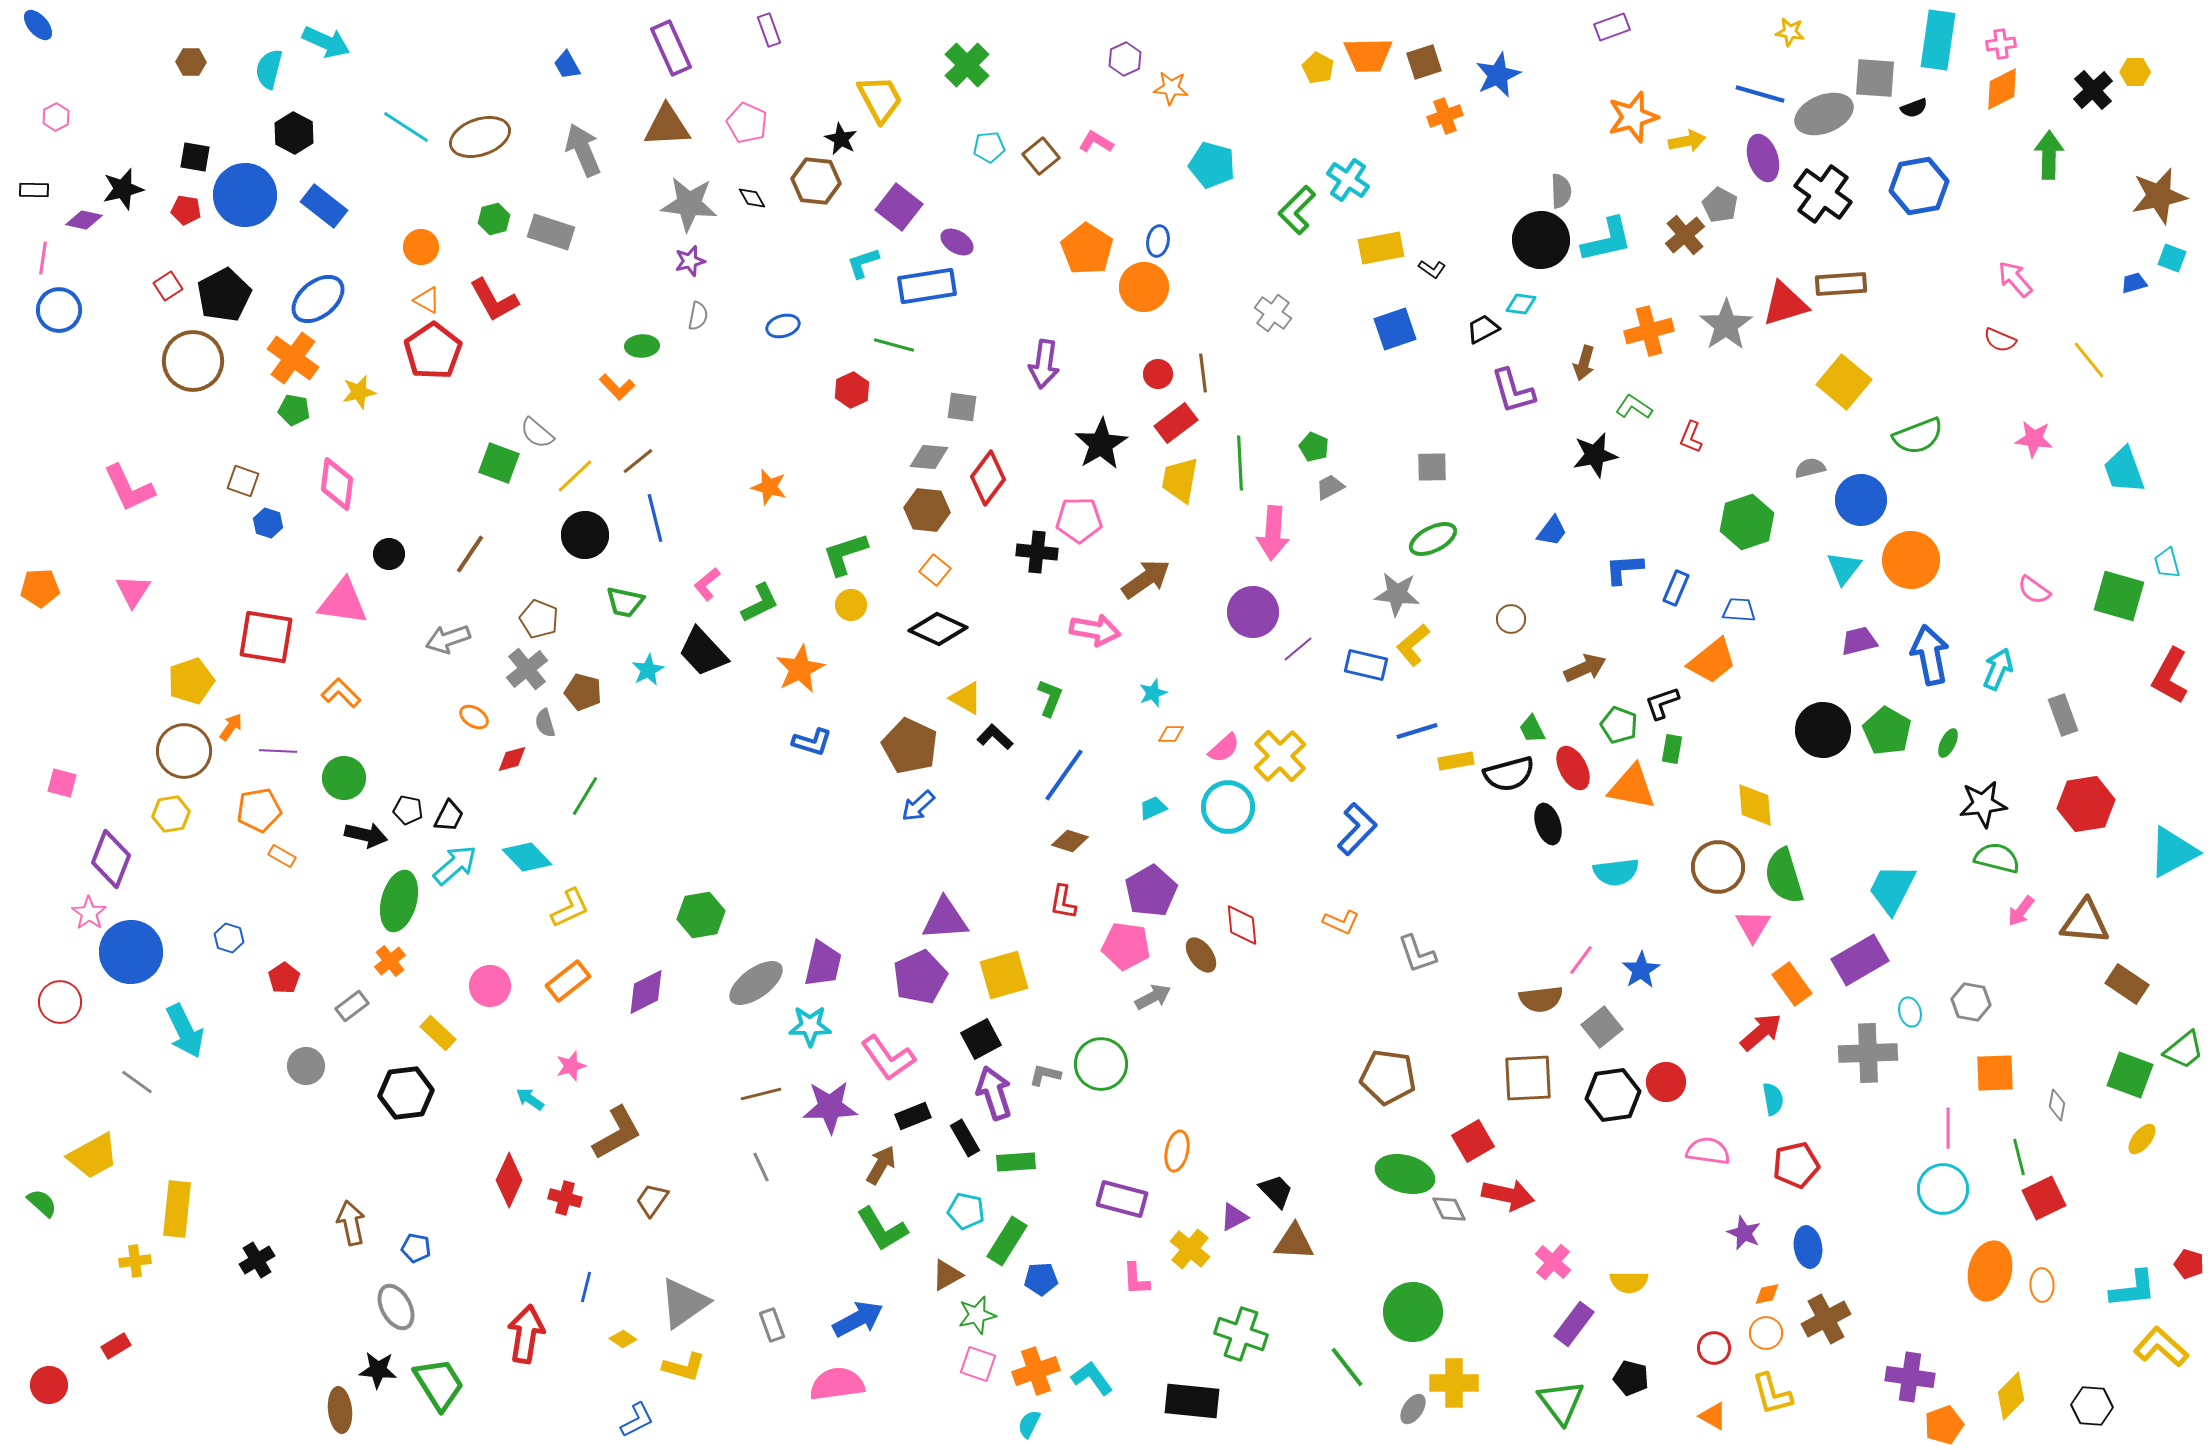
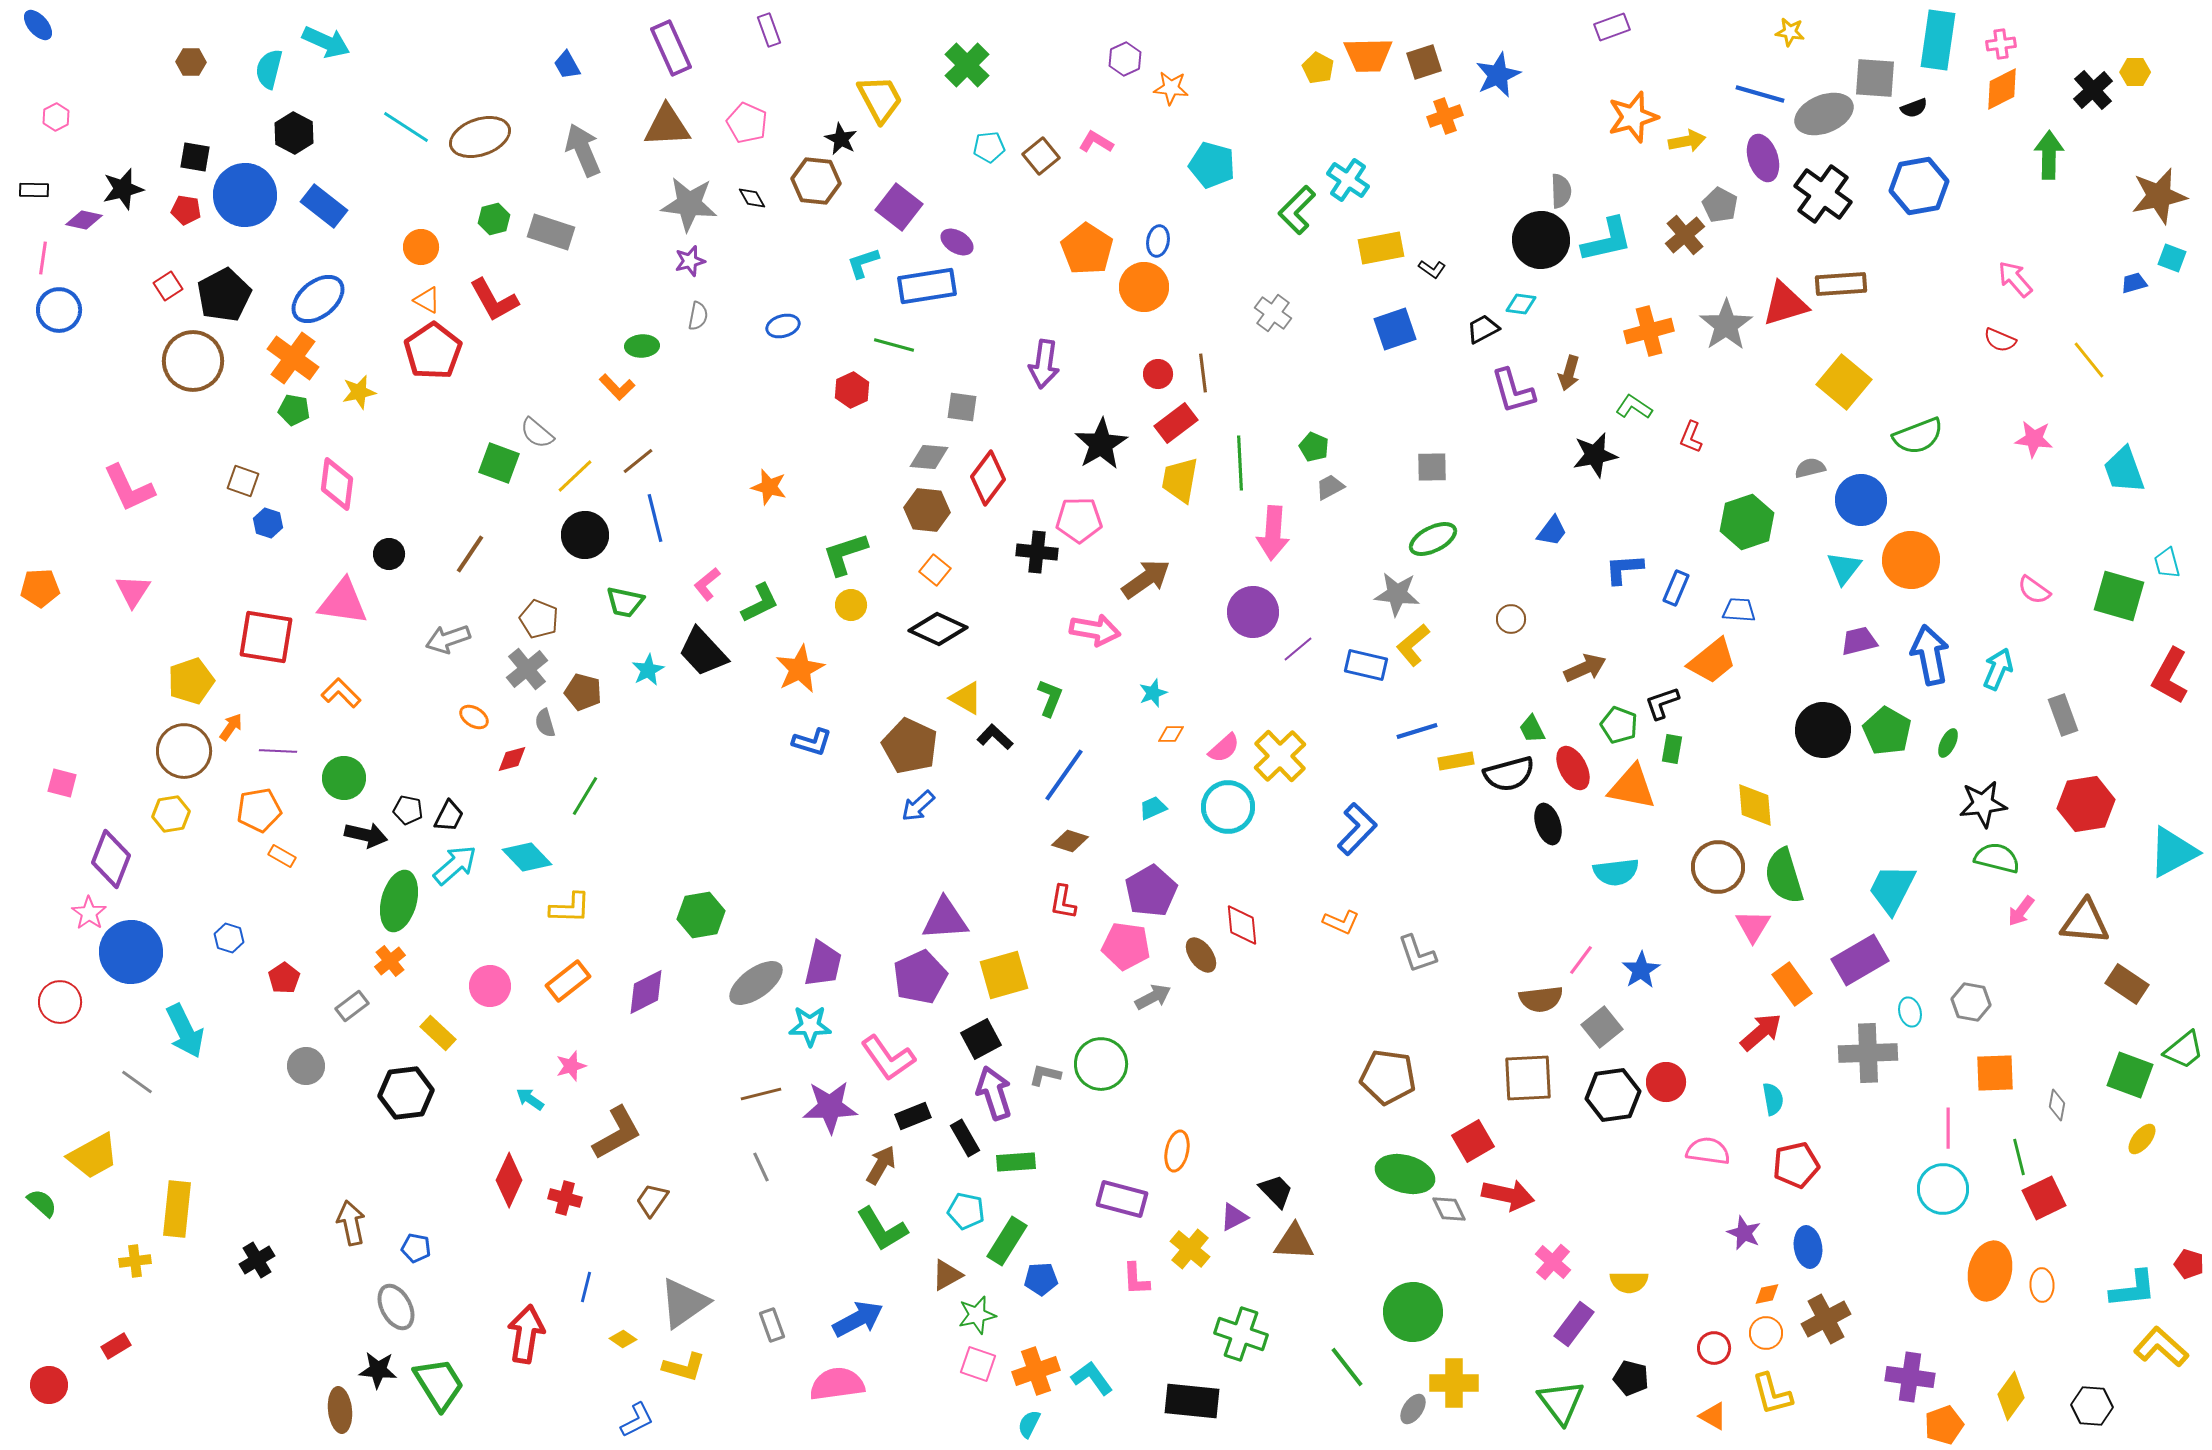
brown arrow at (1584, 363): moved 15 px left, 10 px down
yellow L-shape at (570, 908): rotated 27 degrees clockwise
yellow diamond at (2011, 1396): rotated 9 degrees counterclockwise
